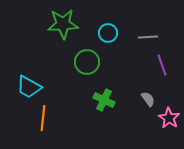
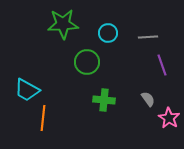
cyan trapezoid: moved 2 px left, 3 px down
green cross: rotated 20 degrees counterclockwise
